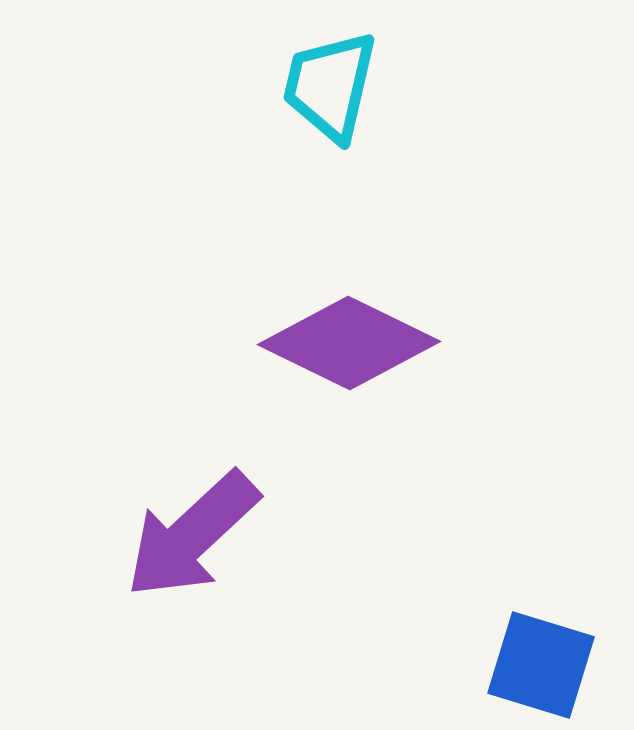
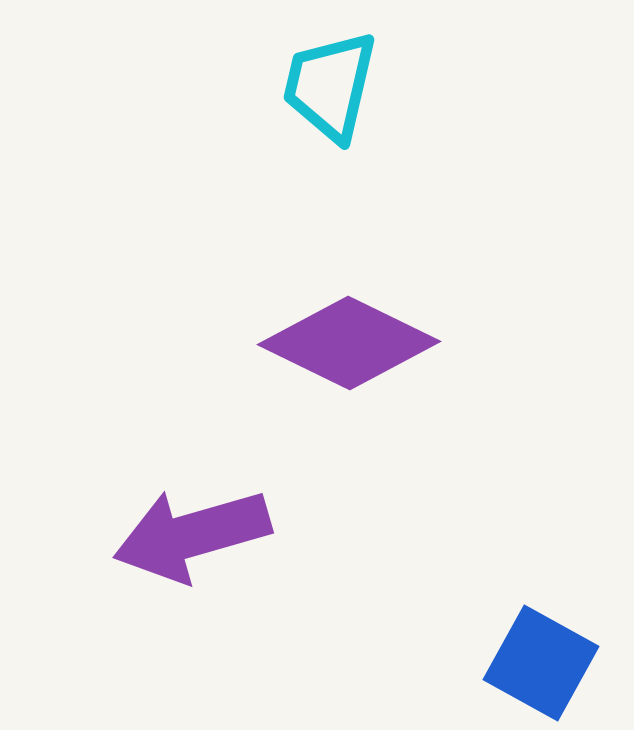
purple arrow: rotated 27 degrees clockwise
blue square: moved 2 px up; rotated 12 degrees clockwise
